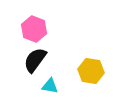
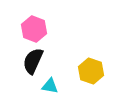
black semicircle: moved 2 px left, 1 px down; rotated 12 degrees counterclockwise
yellow hexagon: rotated 10 degrees clockwise
